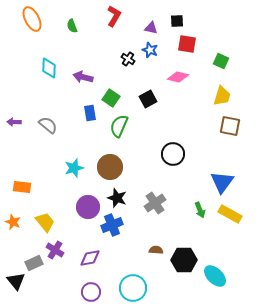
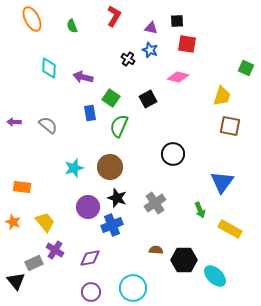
green square at (221, 61): moved 25 px right, 7 px down
yellow rectangle at (230, 214): moved 15 px down
